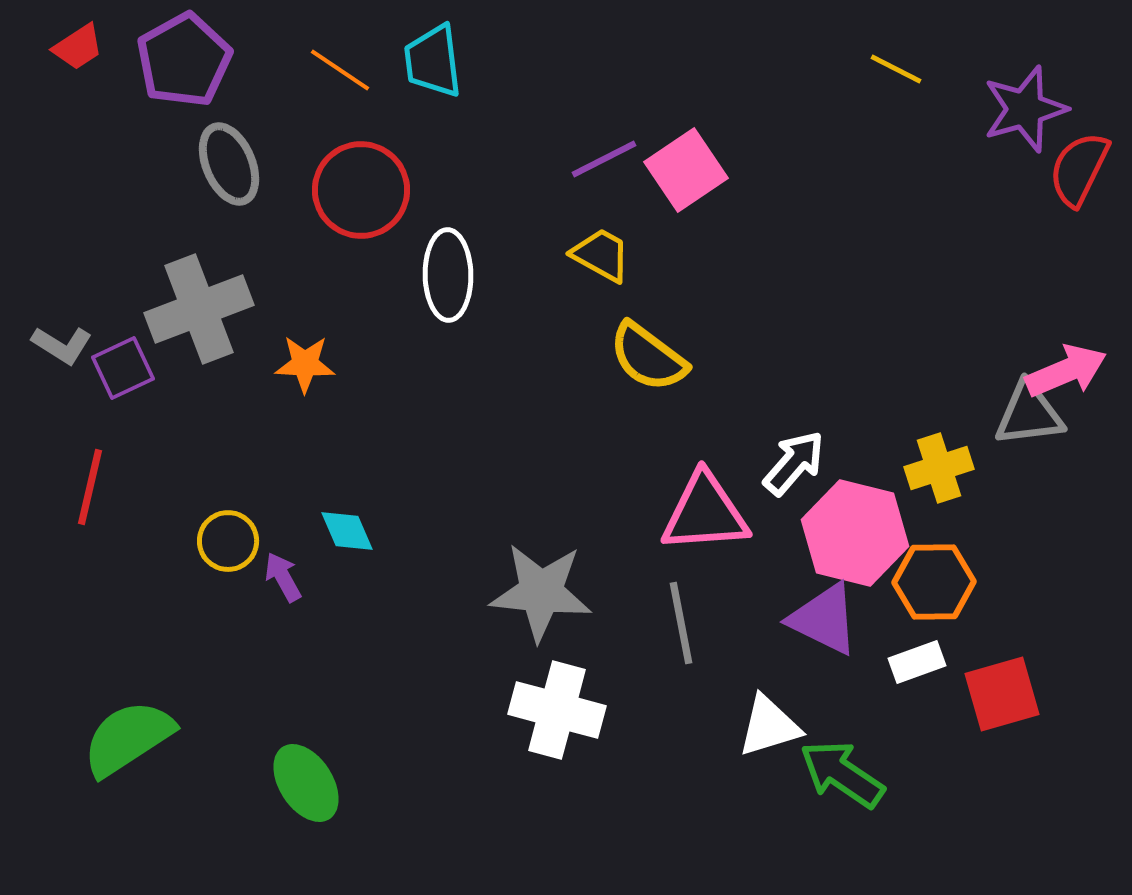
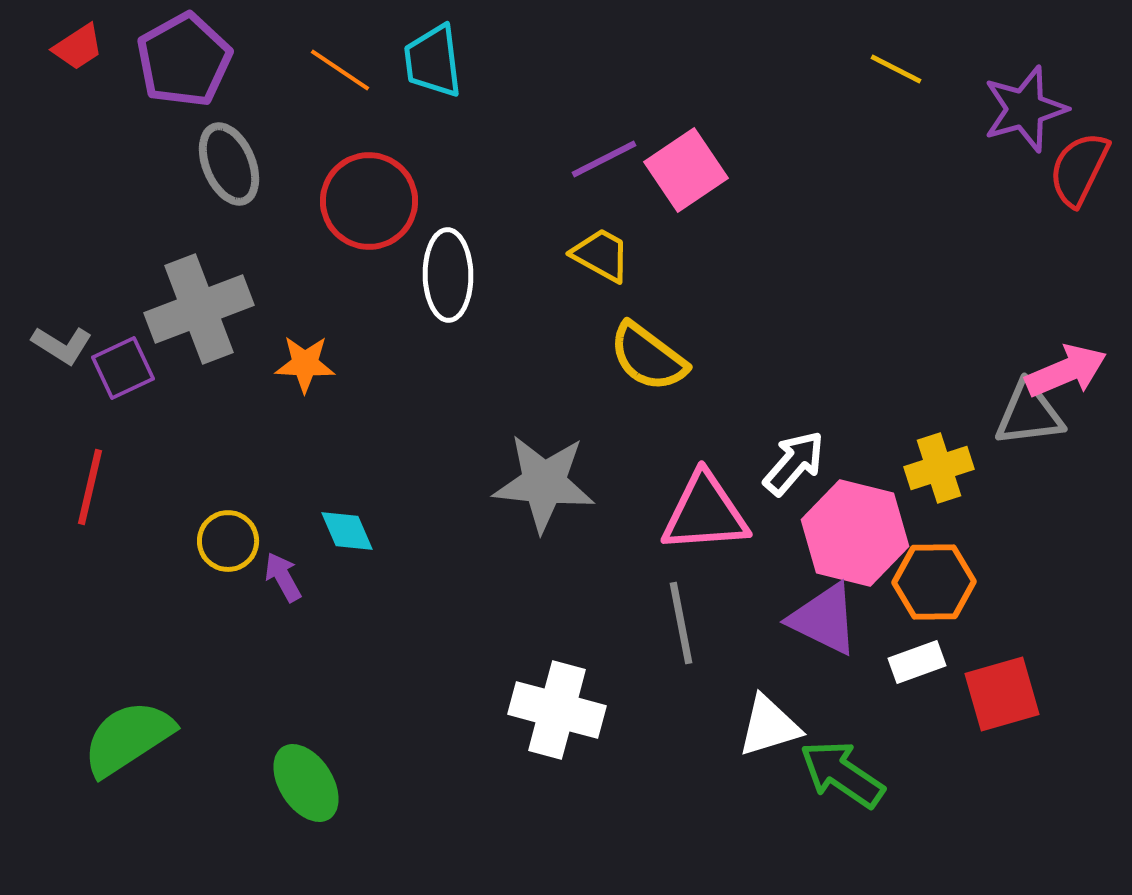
red circle: moved 8 px right, 11 px down
gray star: moved 3 px right, 109 px up
